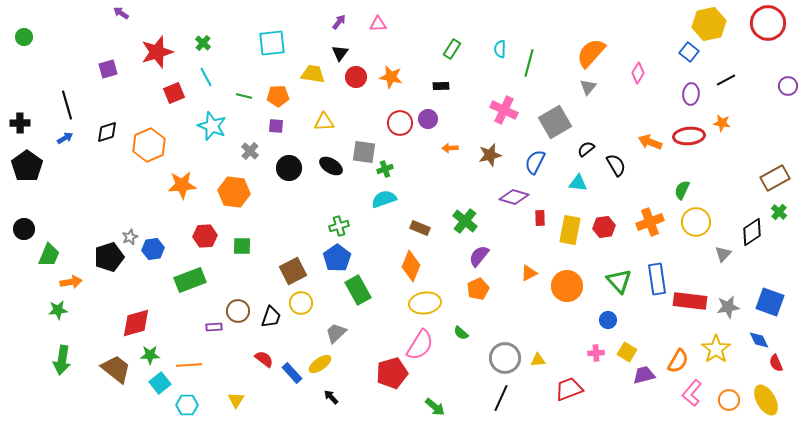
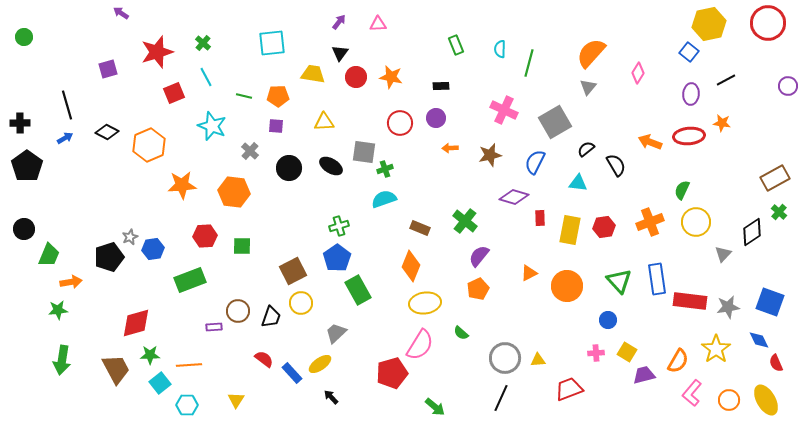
green rectangle at (452, 49): moved 4 px right, 4 px up; rotated 54 degrees counterclockwise
purple circle at (428, 119): moved 8 px right, 1 px up
black diamond at (107, 132): rotated 45 degrees clockwise
brown trapezoid at (116, 369): rotated 24 degrees clockwise
